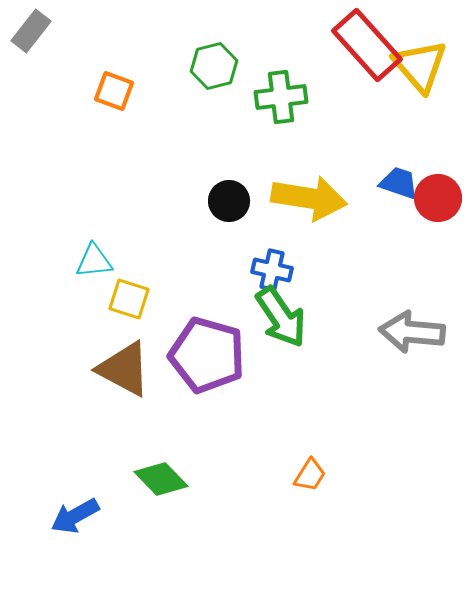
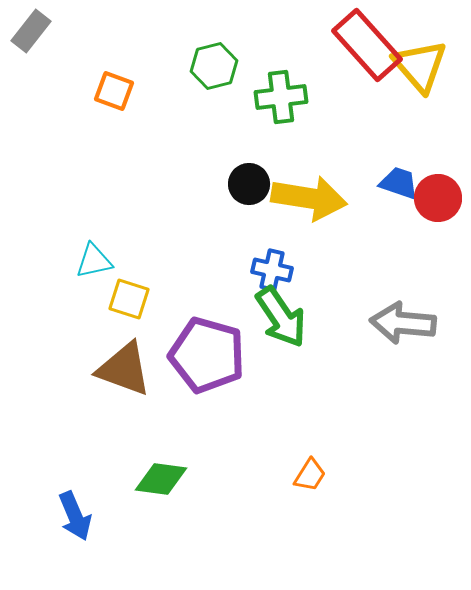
black circle: moved 20 px right, 17 px up
cyan triangle: rotated 6 degrees counterclockwise
gray arrow: moved 9 px left, 9 px up
brown triangle: rotated 8 degrees counterclockwise
green diamond: rotated 38 degrees counterclockwise
blue arrow: rotated 84 degrees counterclockwise
